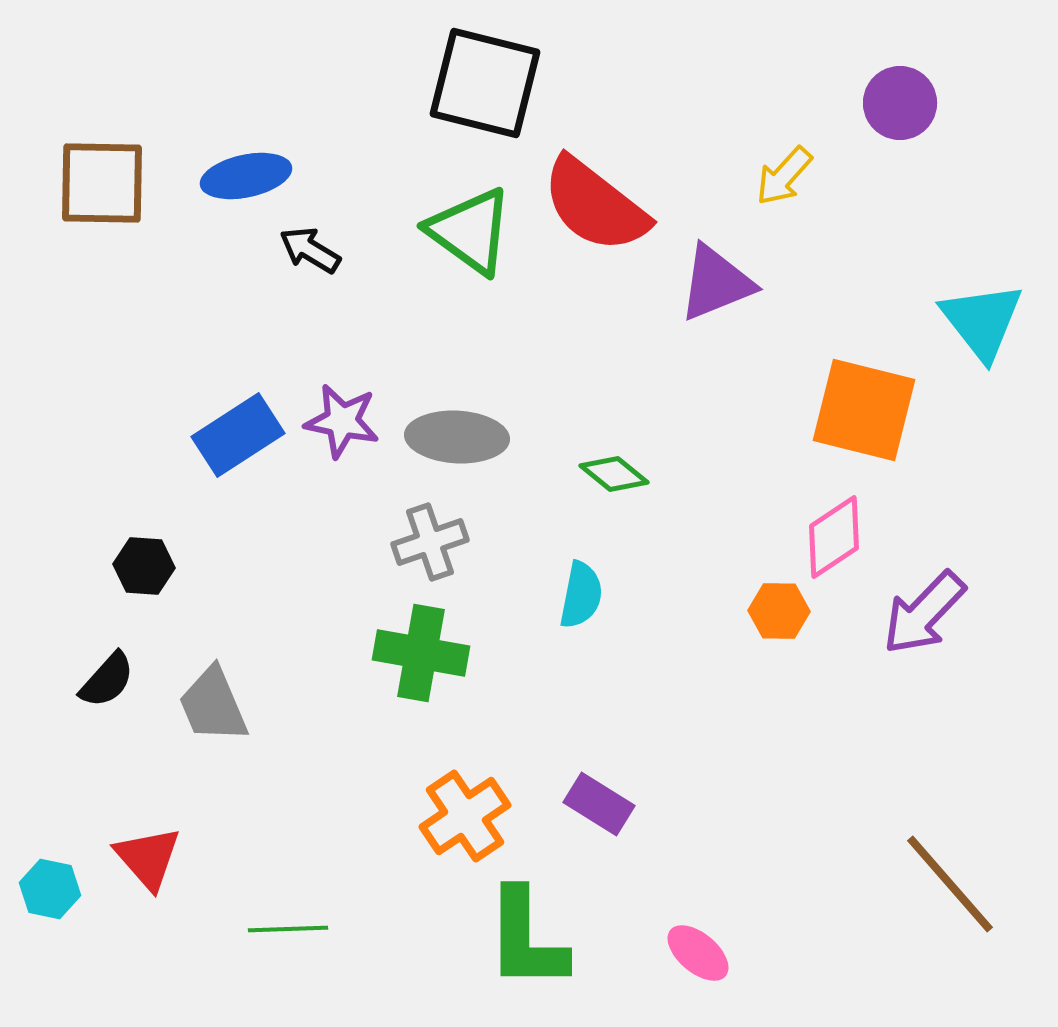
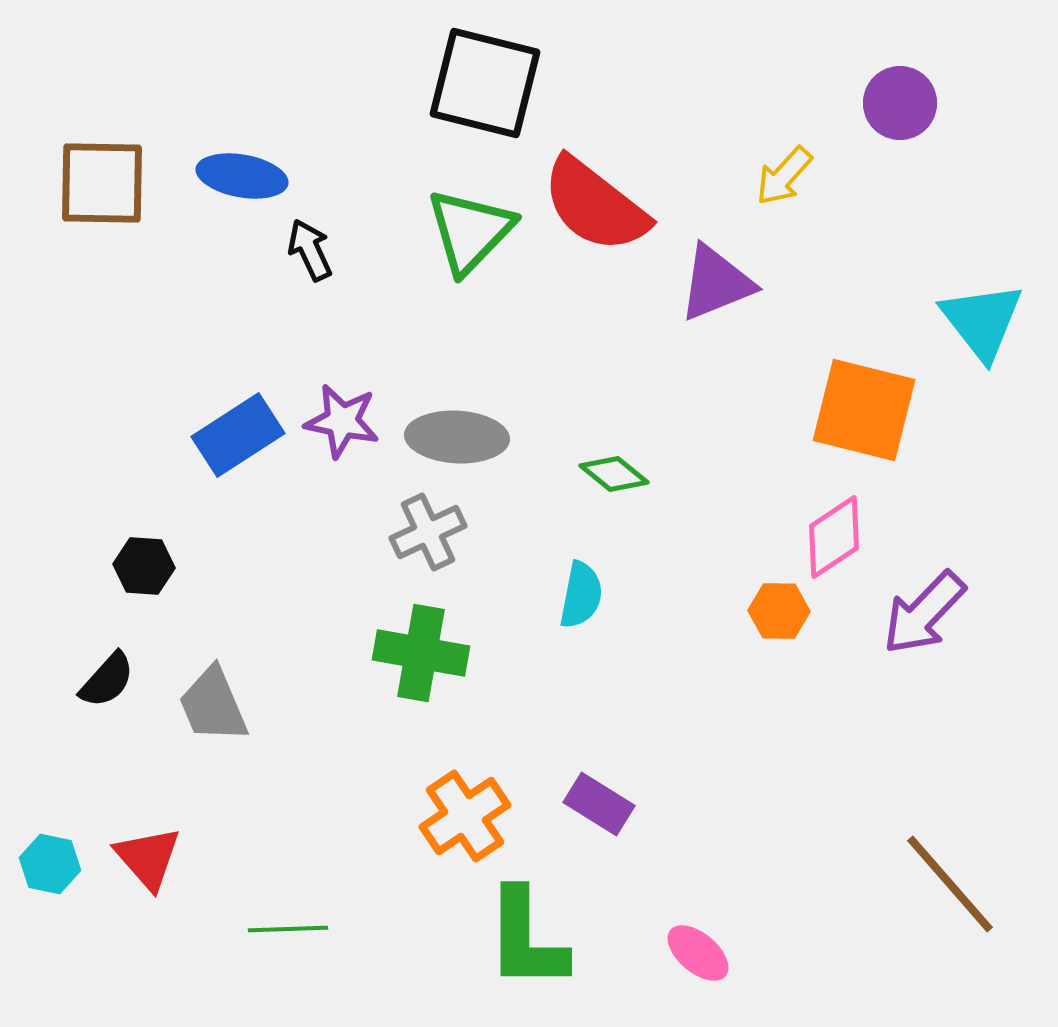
blue ellipse: moved 4 px left; rotated 22 degrees clockwise
green triangle: rotated 38 degrees clockwise
black arrow: rotated 34 degrees clockwise
gray cross: moved 2 px left, 10 px up; rotated 6 degrees counterclockwise
cyan hexagon: moved 25 px up
